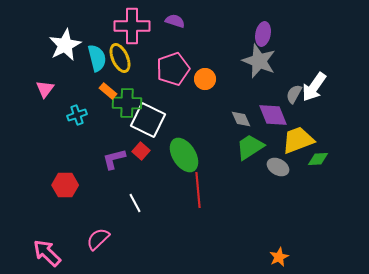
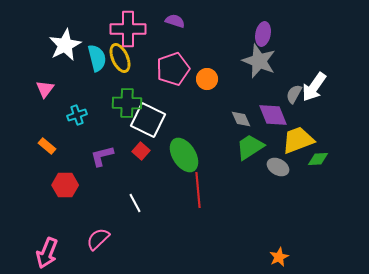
pink cross: moved 4 px left, 3 px down
orange circle: moved 2 px right
orange rectangle: moved 61 px left, 55 px down
purple L-shape: moved 12 px left, 3 px up
pink arrow: rotated 112 degrees counterclockwise
